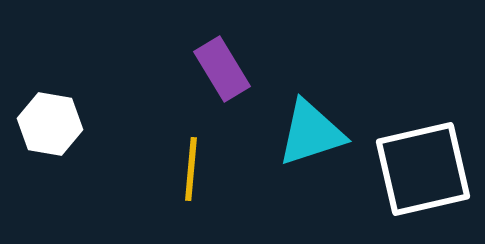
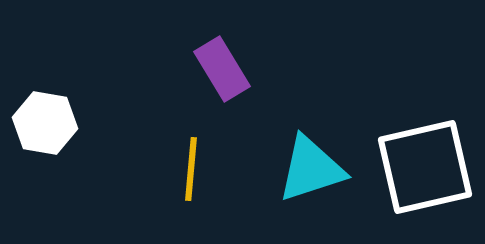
white hexagon: moved 5 px left, 1 px up
cyan triangle: moved 36 px down
white square: moved 2 px right, 2 px up
